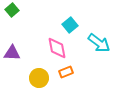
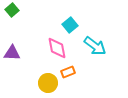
cyan arrow: moved 4 px left, 3 px down
orange rectangle: moved 2 px right
yellow circle: moved 9 px right, 5 px down
